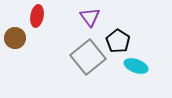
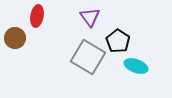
gray square: rotated 20 degrees counterclockwise
